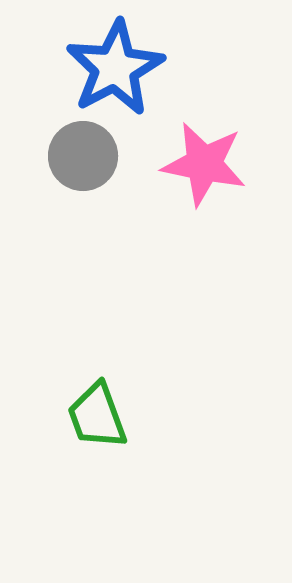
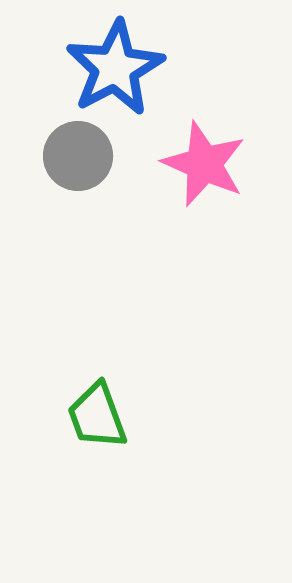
gray circle: moved 5 px left
pink star: rotated 12 degrees clockwise
